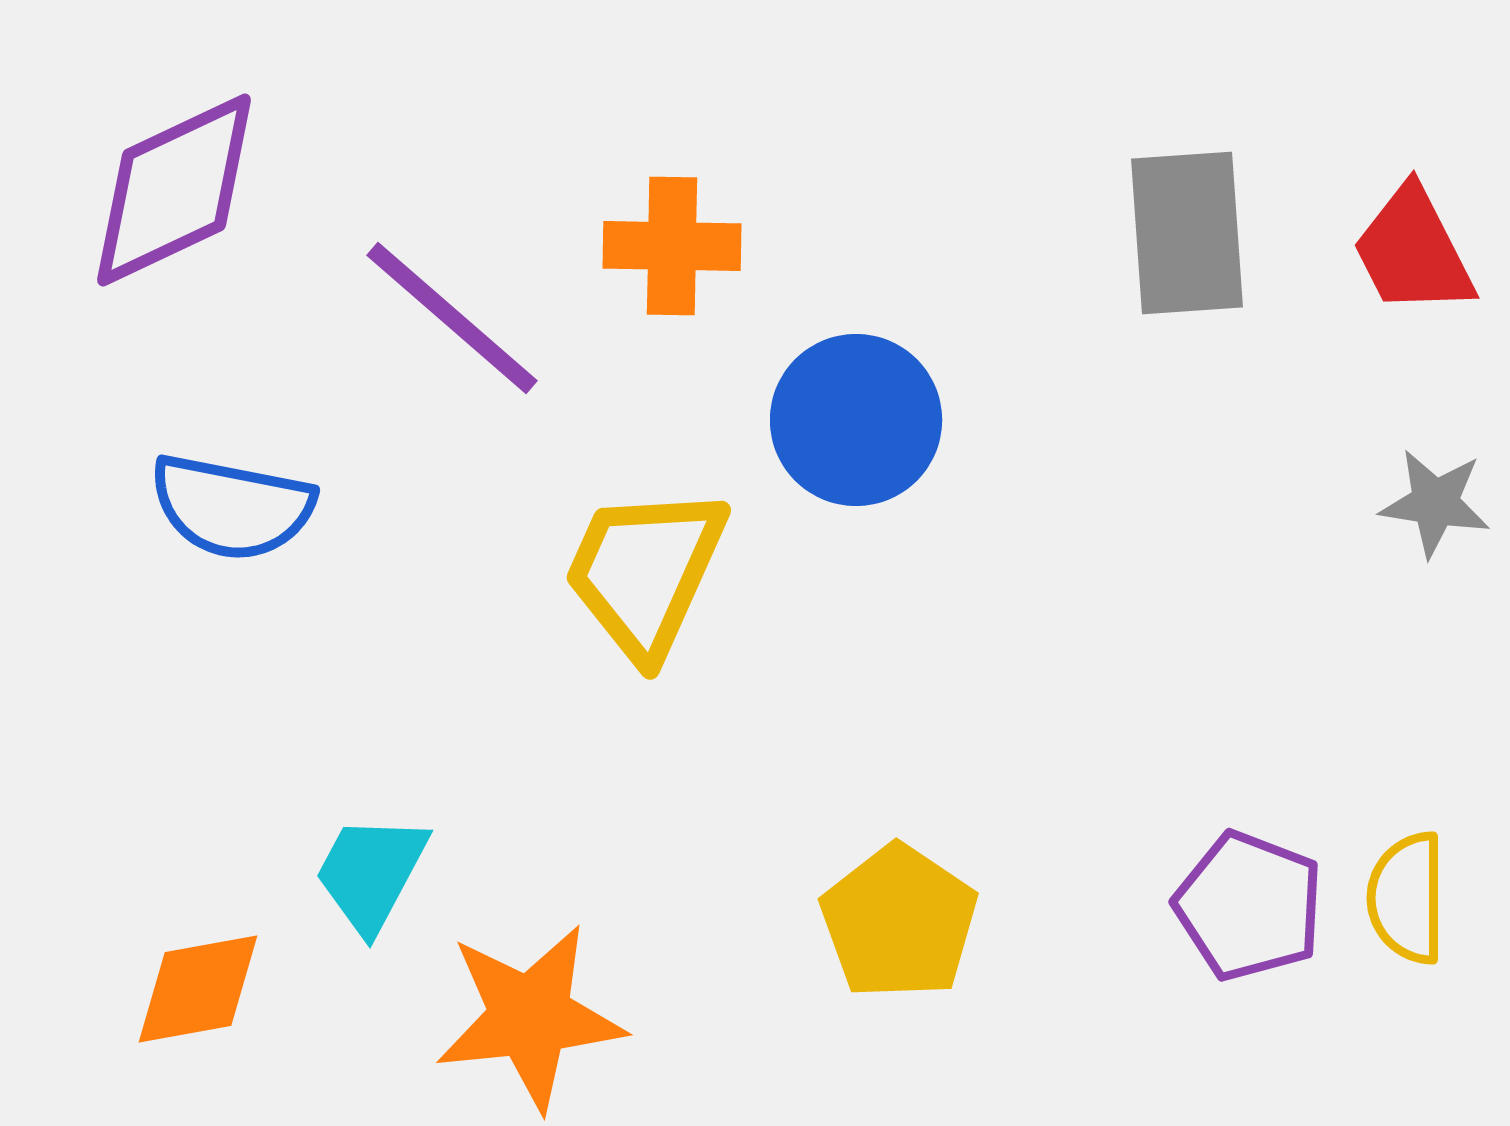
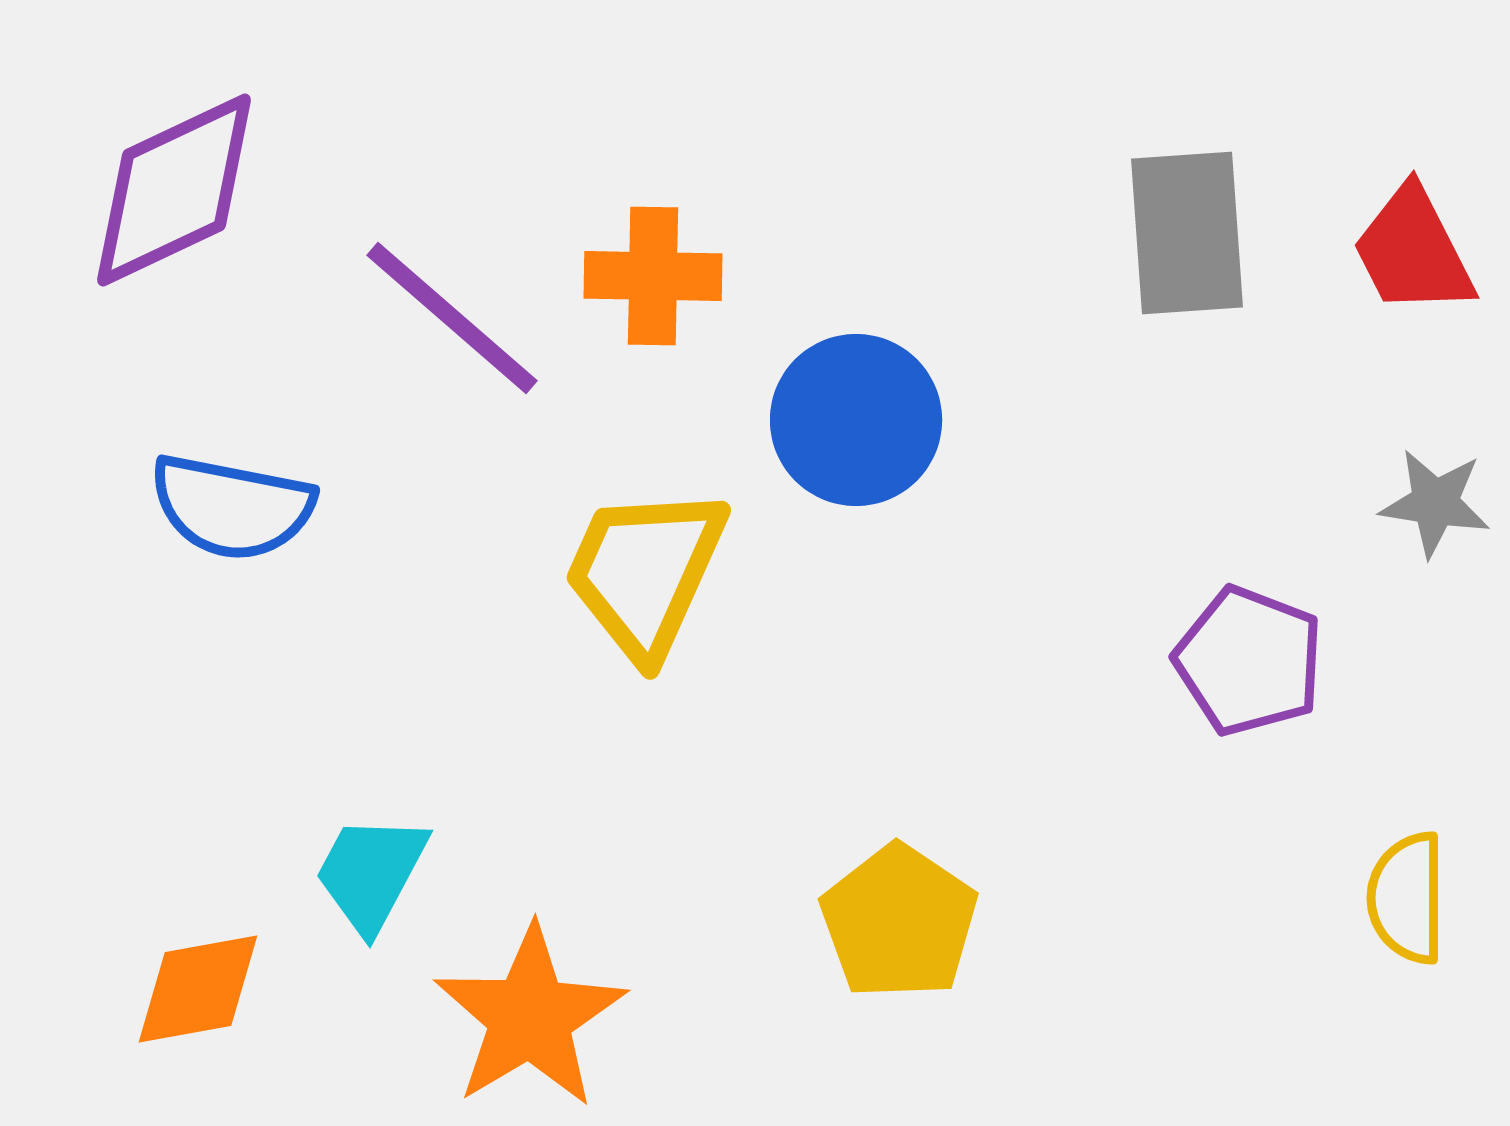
orange cross: moved 19 px left, 30 px down
purple pentagon: moved 245 px up
orange star: rotated 25 degrees counterclockwise
